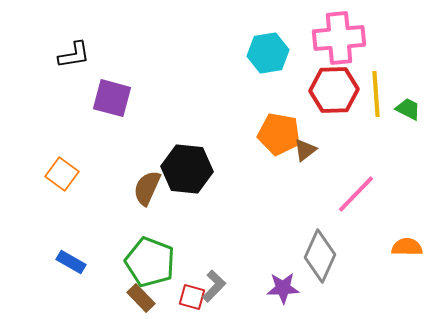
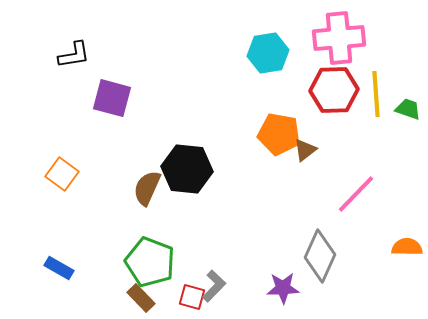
green trapezoid: rotated 8 degrees counterclockwise
blue rectangle: moved 12 px left, 6 px down
